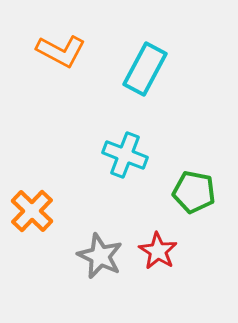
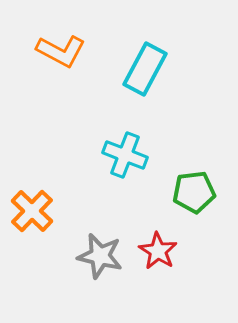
green pentagon: rotated 18 degrees counterclockwise
gray star: rotated 12 degrees counterclockwise
